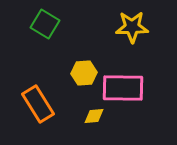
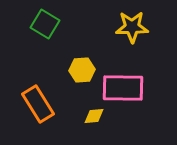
yellow hexagon: moved 2 px left, 3 px up
